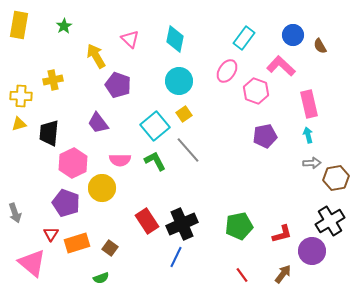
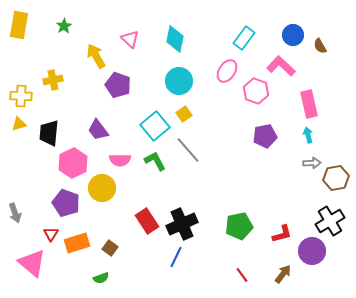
purple trapezoid at (98, 123): moved 7 px down
